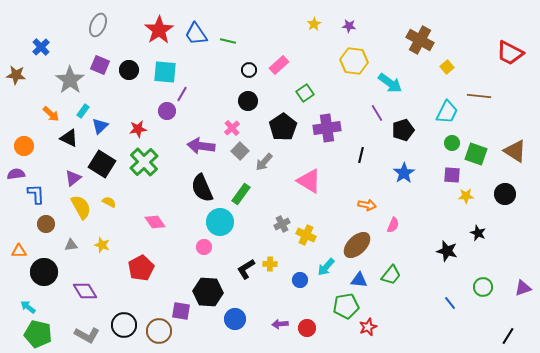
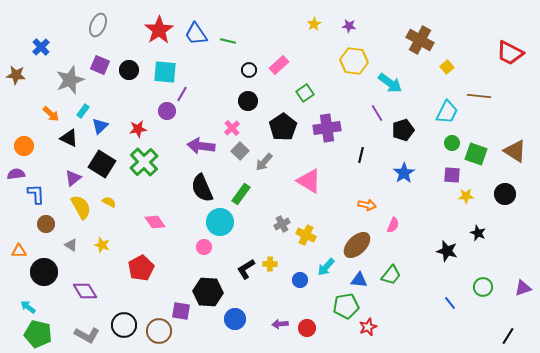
gray star at (70, 80): rotated 16 degrees clockwise
gray triangle at (71, 245): rotated 40 degrees clockwise
